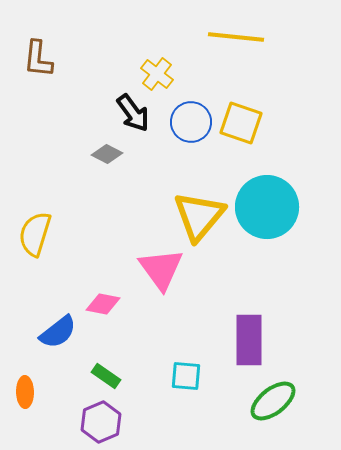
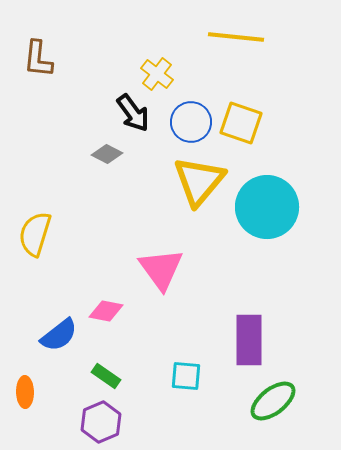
yellow triangle: moved 35 px up
pink diamond: moved 3 px right, 7 px down
blue semicircle: moved 1 px right, 3 px down
